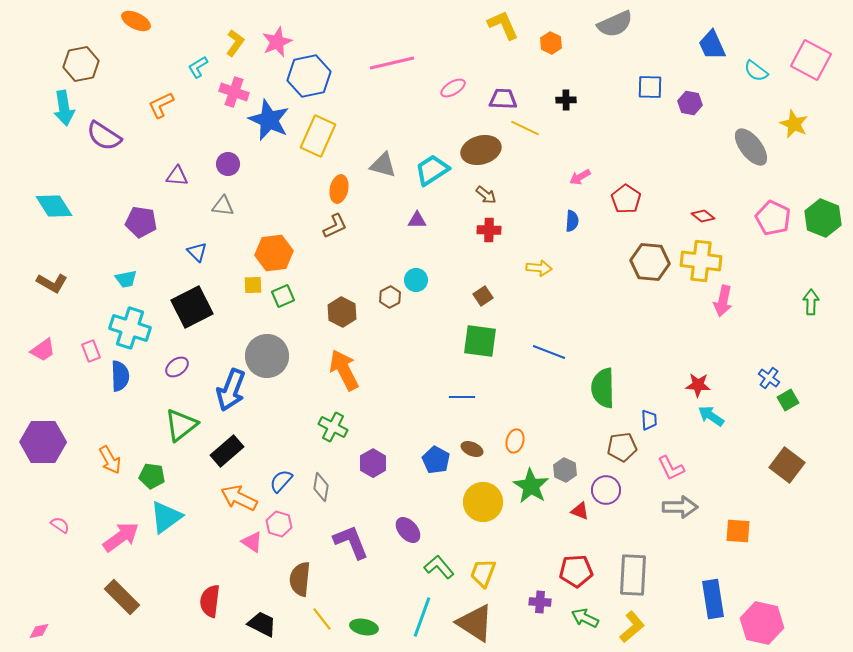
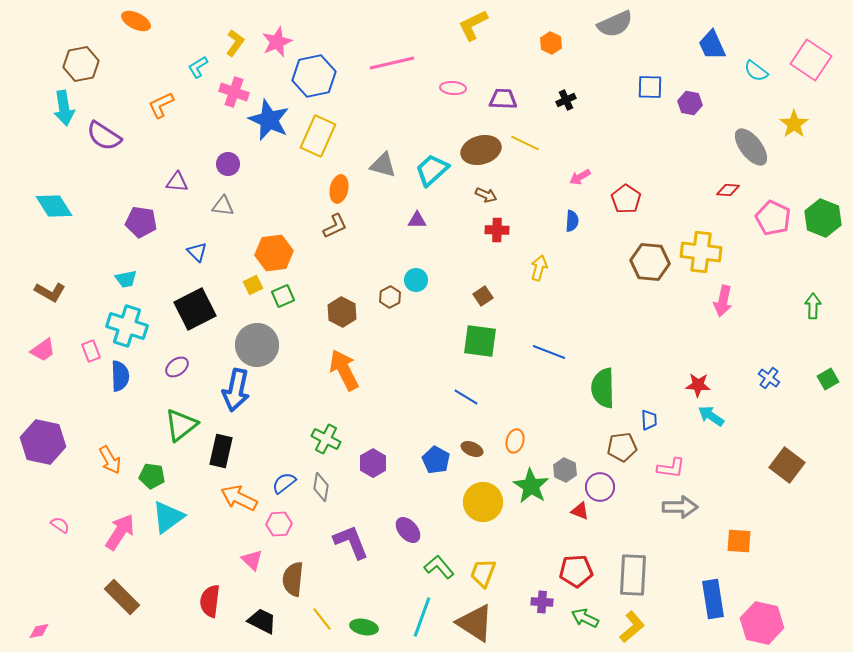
yellow L-shape at (503, 25): moved 30 px left; rotated 92 degrees counterclockwise
pink square at (811, 60): rotated 6 degrees clockwise
blue hexagon at (309, 76): moved 5 px right
pink ellipse at (453, 88): rotated 35 degrees clockwise
black cross at (566, 100): rotated 24 degrees counterclockwise
yellow star at (794, 124): rotated 12 degrees clockwise
yellow line at (525, 128): moved 15 px down
cyan trapezoid at (432, 170): rotated 9 degrees counterclockwise
purple triangle at (177, 176): moved 6 px down
brown arrow at (486, 195): rotated 15 degrees counterclockwise
red diamond at (703, 216): moved 25 px right, 26 px up; rotated 35 degrees counterclockwise
red cross at (489, 230): moved 8 px right
yellow cross at (701, 261): moved 9 px up
yellow arrow at (539, 268): rotated 80 degrees counterclockwise
brown L-shape at (52, 283): moved 2 px left, 9 px down
yellow square at (253, 285): rotated 24 degrees counterclockwise
green arrow at (811, 302): moved 2 px right, 4 px down
black square at (192, 307): moved 3 px right, 2 px down
cyan cross at (130, 328): moved 3 px left, 2 px up
gray circle at (267, 356): moved 10 px left, 11 px up
blue arrow at (231, 390): moved 5 px right; rotated 9 degrees counterclockwise
blue line at (462, 397): moved 4 px right; rotated 30 degrees clockwise
green square at (788, 400): moved 40 px right, 21 px up
green cross at (333, 427): moved 7 px left, 12 px down
purple hexagon at (43, 442): rotated 12 degrees clockwise
black rectangle at (227, 451): moved 6 px left; rotated 36 degrees counterclockwise
pink L-shape at (671, 468): rotated 56 degrees counterclockwise
blue semicircle at (281, 481): moved 3 px right, 2 px down; rotated 10 degrees clockwise
purple circle at (606, 490): moved 6 px left, 3 px up
cyan triangle at (166, 517): moved 2 px right
pink hexagon at (279, 524): rotated 20 degrees counterclockwise
orange square at (738, 531): moved 1 px right, 10 px down
pink arrow at (121, 537): moved 1 px left, 5 px up; rotated 21 degrees counterclockwise
pink triangle at (252, 542): moved 18 px down; rotated 10 degrees clockwise
brown semicircle at (300, 579): moved 7 px left
purple cross at (540, 602): moved 2 px right
black trapezoid at (262, 624): moved 3 px up
